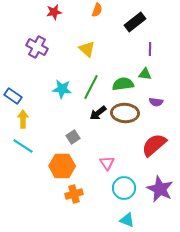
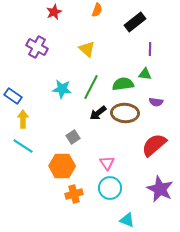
red star: rotated 14 degrees counterclockwise
cyan circle: moved 14 px left
